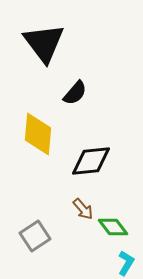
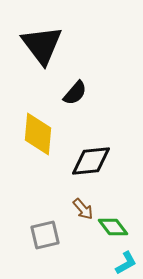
black triangle: moved 2 px left, 2 px down
gray square: moved 10 px right, 1 px up; rotated 20 degrees clockwise
cyan L-shape: rotated 30 degrees clockwise
